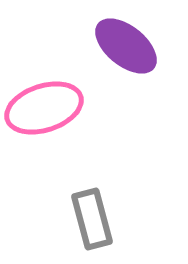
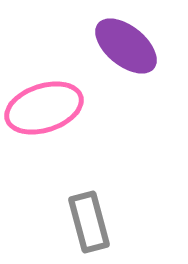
gray rectangle: moved 3 px left, 3 px down
